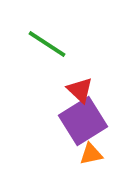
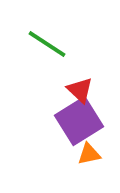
purple square: moved 4 px left
orange triangle: moved 2 px left
